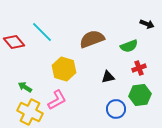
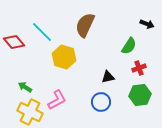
brown semicircle: moved 7 px left, 14 px up; rotated 45 degrees counterclockwise
green semicircle: rotated 36 degrees counterclockwise
yellow hexagon: moved 12 px up
blue circle: moved 15 px left, 7 px up
